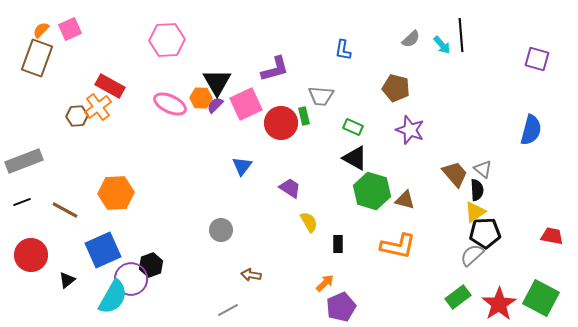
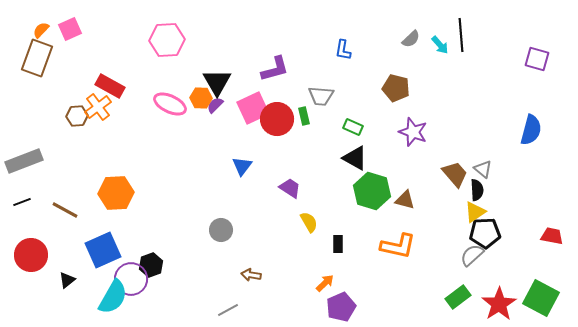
cyan arrow at (442, 45): moved 2 px left
pink square at (246, 104): moved 7 px right, 4 px down
red circle at (281, 123): moved 4 px left, 4 px up
purple star at (410, 130): moved 3 px right, 2 px down
